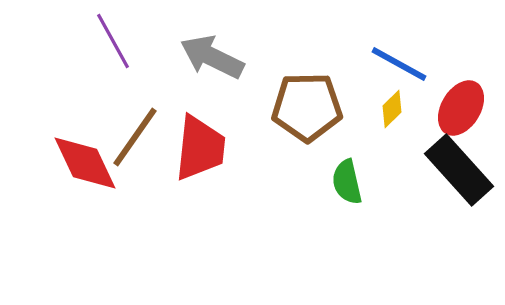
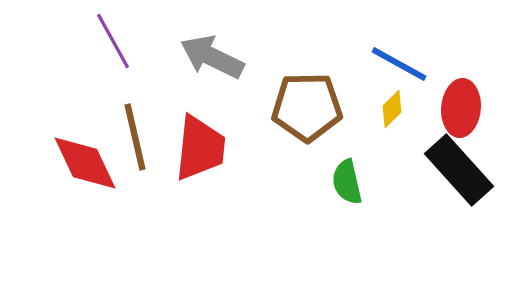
red ellipse: rotated 26 degrees counterclockwise
brown line: rotated 48 degrees counterclockwise
